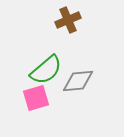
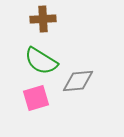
brown cross: moved 25 px left, 1 px up; rotated 20 degrees clockwise
green semicircle: moved 5 px left, 9 px up; rotated 72 degrees clockwise
